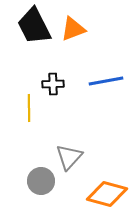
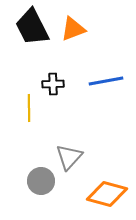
black trapezoid: moved 2 px left, 1 px down
